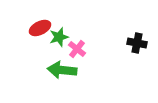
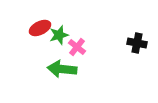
green star: moved 2 px up
pink cross: moved 2 px up
green arrow: moved 1 px up
